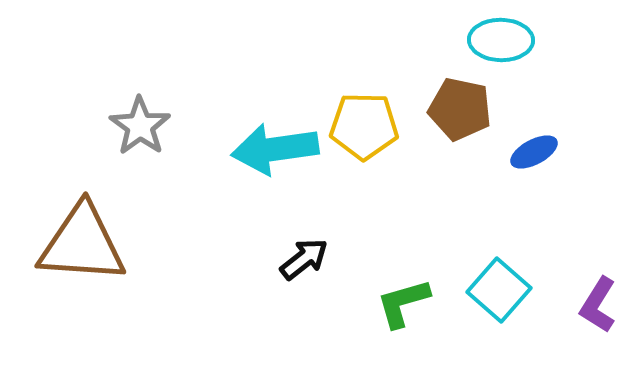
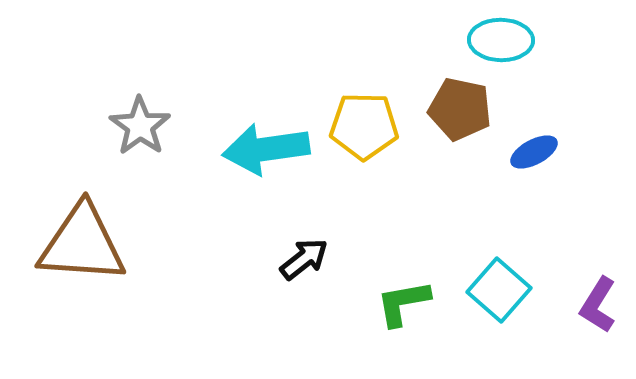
cyan arrow: moved 9 px left
green L-shape: rotated 6 degrees clockwise
